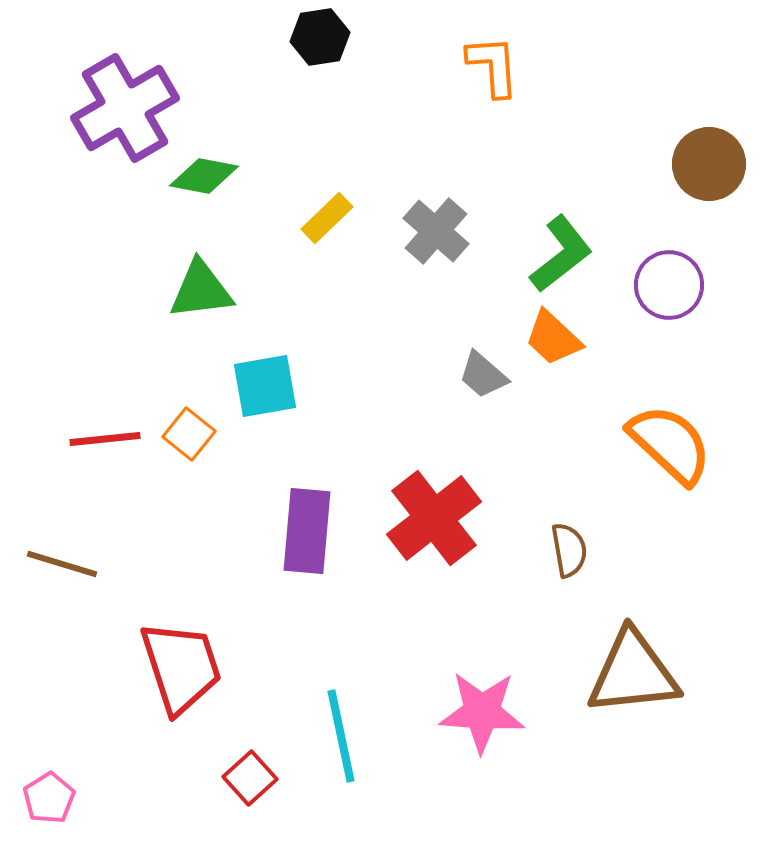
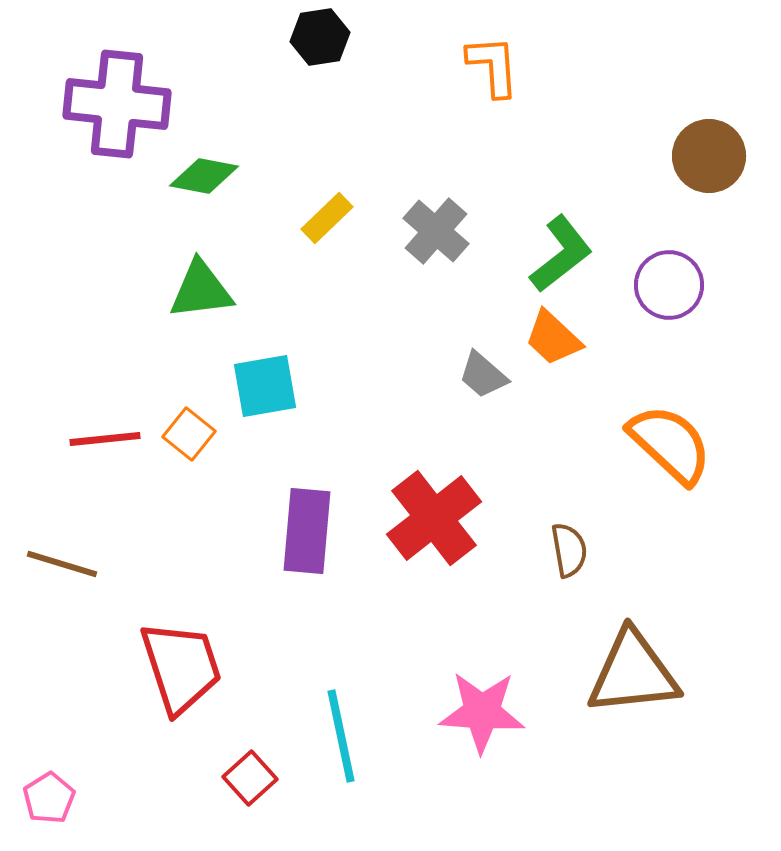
purple cross: moved 8 px left, 4 px up; rotated 36 degrees clockwise
brown circle: moved 8 px up
